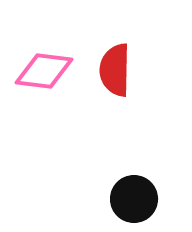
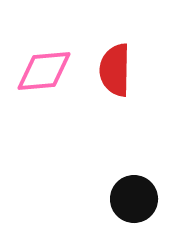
pink diamond: rotated 12 degrees counterclockwise
